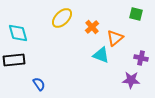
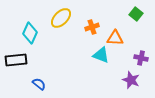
green square: rotated 24 degrees clockwise
yellow ellipse: moved 1 px left
orange cross: rotated 24 degrees clockwise
cyan diamond: moved 12 px right; rotated 40 degrees clockwise
orange triangle: rotated 42 degrees clockwise
black rectangle: moved 2 px right
purple star: rotated 18 degrees clockwise
blue semicircle: rotated 16 degrees counterclockwise
